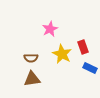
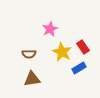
red rectangle: rotated 16 degrees counterclockwise
yellow star: moved 2 px up
brown semicircle: moved 2 px left, 4 px up
blue rectangle: moved 11 px left; rotated 56 degrees counterclockwise
